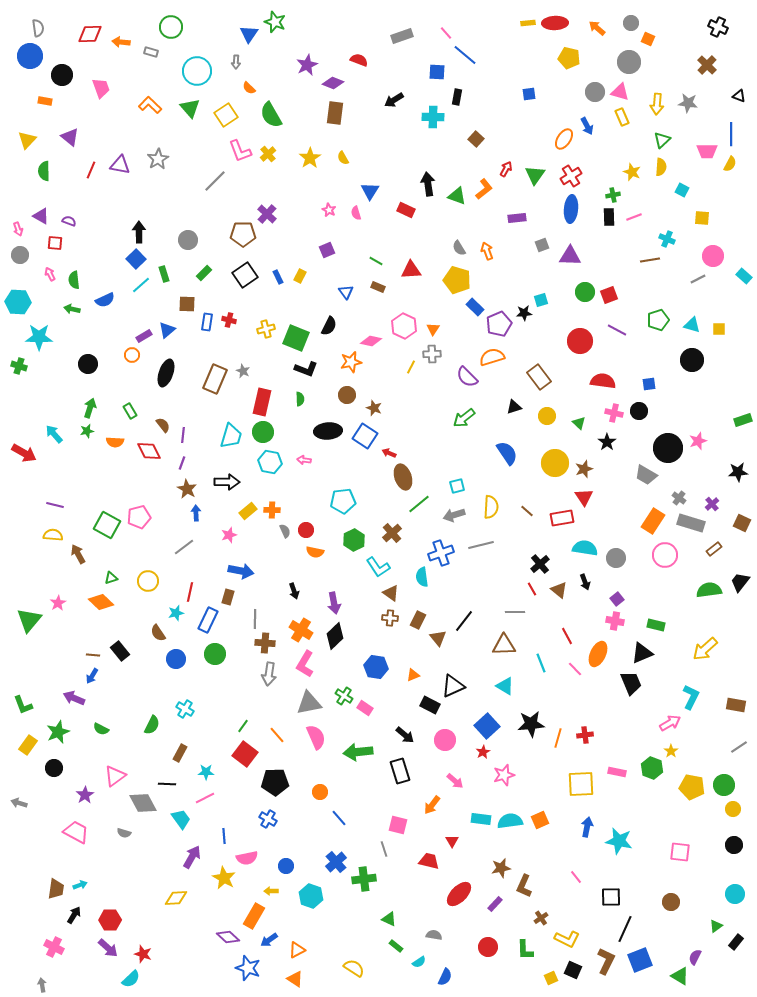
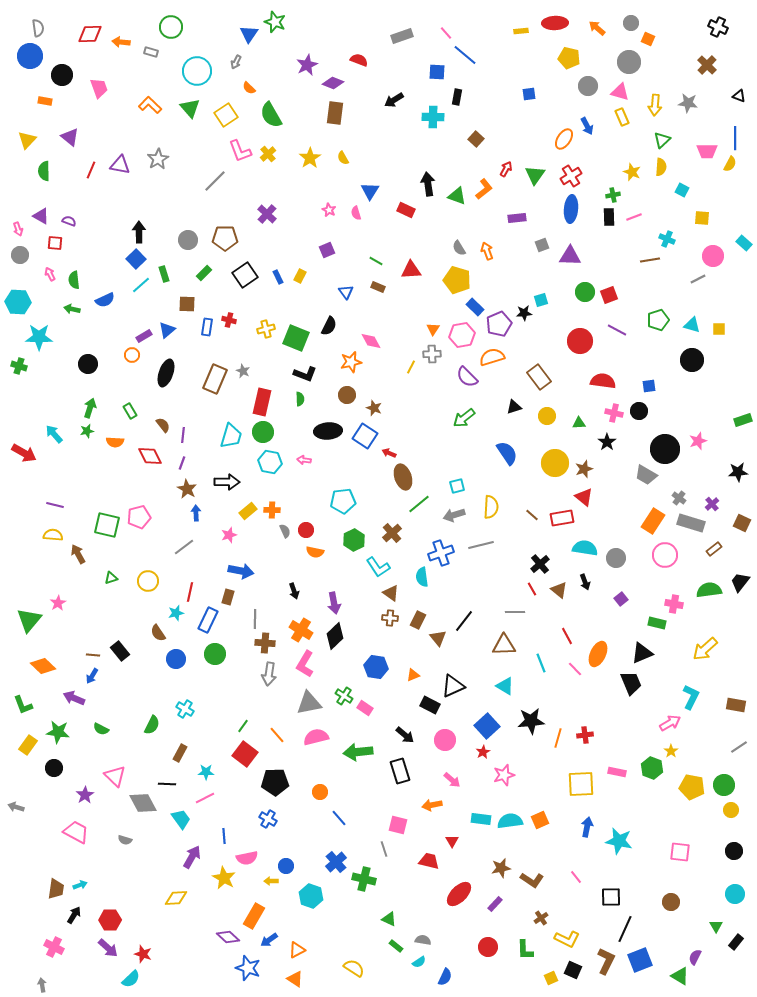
yellow rectangle at (528, 23): moved 7 px left, 8 px down
gray arrow at (236, 62): rotated 24 degrees clockwise
pink trapezoid at (101, 88): moved 2 px left
gray circle at (595, 92): moved 7 px left, 6 px up
yellow arrow at (657, 104): moved 2 px left, 1 px down
blue line at (731, 134): moved 4 px right, 4 px down
brown pentagon at (243, 234): moved 18 px left, 4 px down
cyan rectangle at (744, 276): moved 33 px up
blue rectangle at (207, 322): moved 5 px down
pink hexagon at (404, 326): moved 58 px right, 9 px down; rotated 25 degrees clockwise
pink diamond at (371, 341): rotated 50 degrees clockwise
black L-shape at (306, 369): moved 1 px left, 5 px down
blue square at (649, 384): moved 2 px down
green triangle at (579, 423): rotated 48 degrees counterclockwise
black circle at (668, 448): moved 3 px left, 1 px down
red diamond at (149, 451): moved 1 px right, 5 px down
red triangle at (584, 497): rotated 18 degrees counterclockwise
brown line at (527, 511): moved 5 px right, 4 px down
green square at (107, 525): rotated 16 degrees counterclockwise
purple square at (617, 599): moved 4 px right
orange diamond at (101, 602): moved 58 px left, 64 px down
pink cross at (615, 621): moved 59 px right, 17 px up
green rectangle at (656, 625): moved 1 px right, 2 px up
black star at (531, 724): moved 3 px up
green star at (58, 732): rotated 30 degrees clockwise
pink semicircle at (316, 737): rotated 80 degrees counterclockwise
pink triangle at (115, 776): rotated 40 degrees counterclockwise
pink arrow at (455, 781): moved 3 px left, 1 px up
gray arrow at (19, 803): moved 3 px left, 4 px down
orange arrow at (432, 805): rotated 42 degrees clockwise
yellow circle at (733, 809): moved 2 px left, 1 px down
gray semicircle at (124, 833): moved 1 px right, 7 px down
black circle at (734, 845): moved 6 px down
green cross at (364, 879): rotated 20 degrees clockwise
brown L-shape at (524, 886): moved 8 px right, 6 px up; rotated 80 degrees counterclockwise
yellow arrow at (271, 891): moved 10 px up
green triangle at (716, 926): rotated 24 degrees counterclockwise
gray semicircle at (434, 935): moved 11 px left, 5 px down
